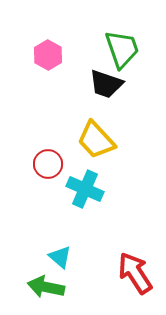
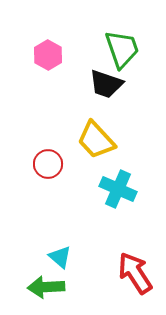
cyan cross: moved 33 px right
green arrow: rotated 15 degrees counterclockwise
